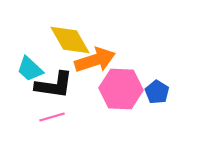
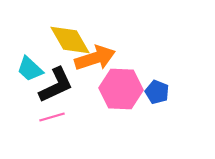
orange arrow: moved 2 px up
black L-shape: moved 2 px right; rotated 33 degrees counterclockwise
blue pentagon: rotated 10 degrees counterclockwise
